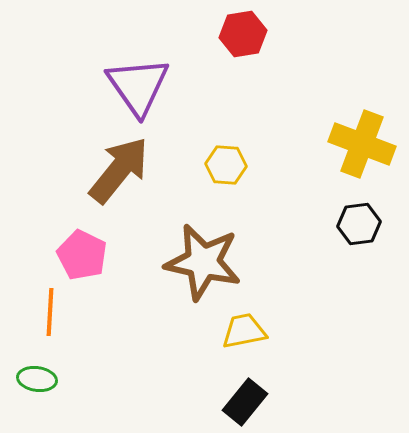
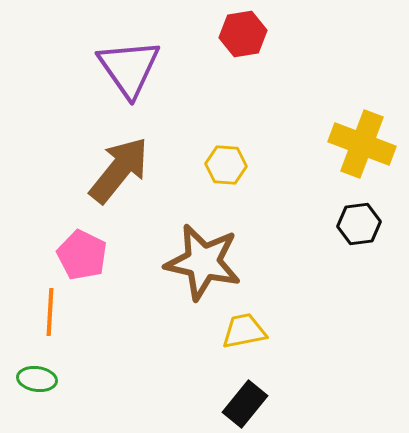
purple triangle: moved 9 px left, 18 px up
black rectangle: moved 2 px down
